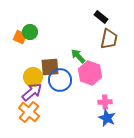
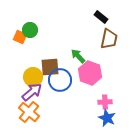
green circle: moved 2 px up
